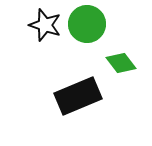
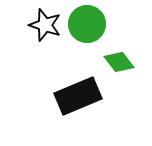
green diamond: moved 2 px left, 1 px up
